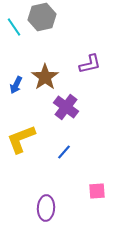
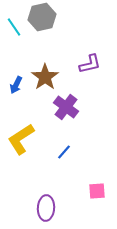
yellow L-shape: rotated 12 degrees counterclockwise
